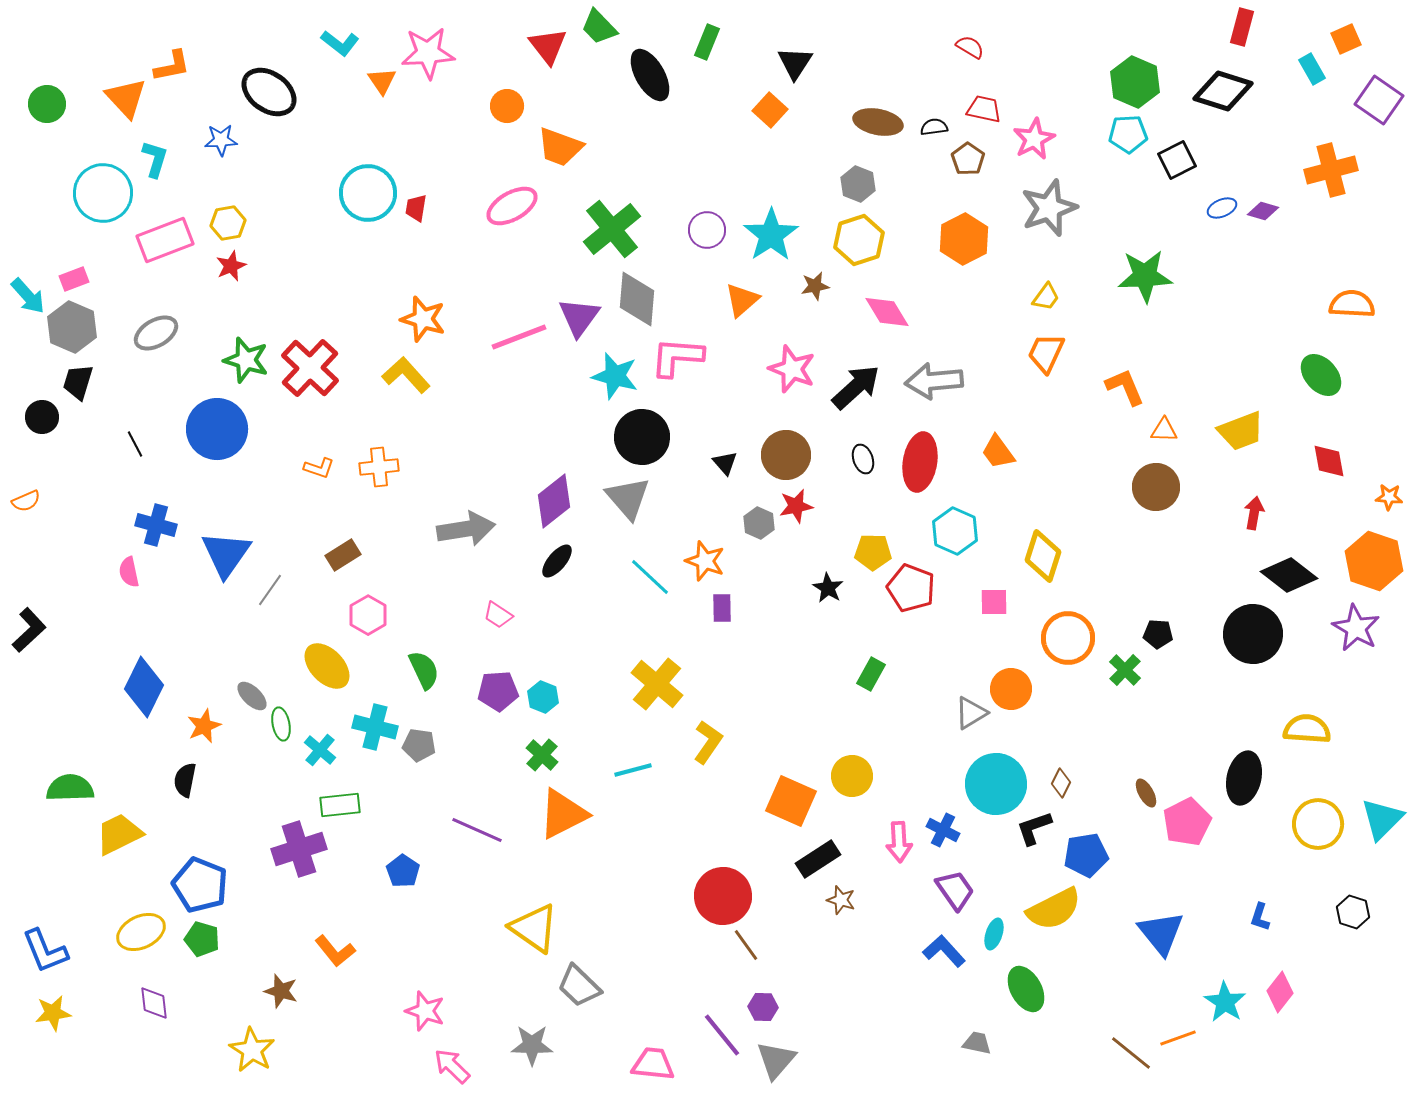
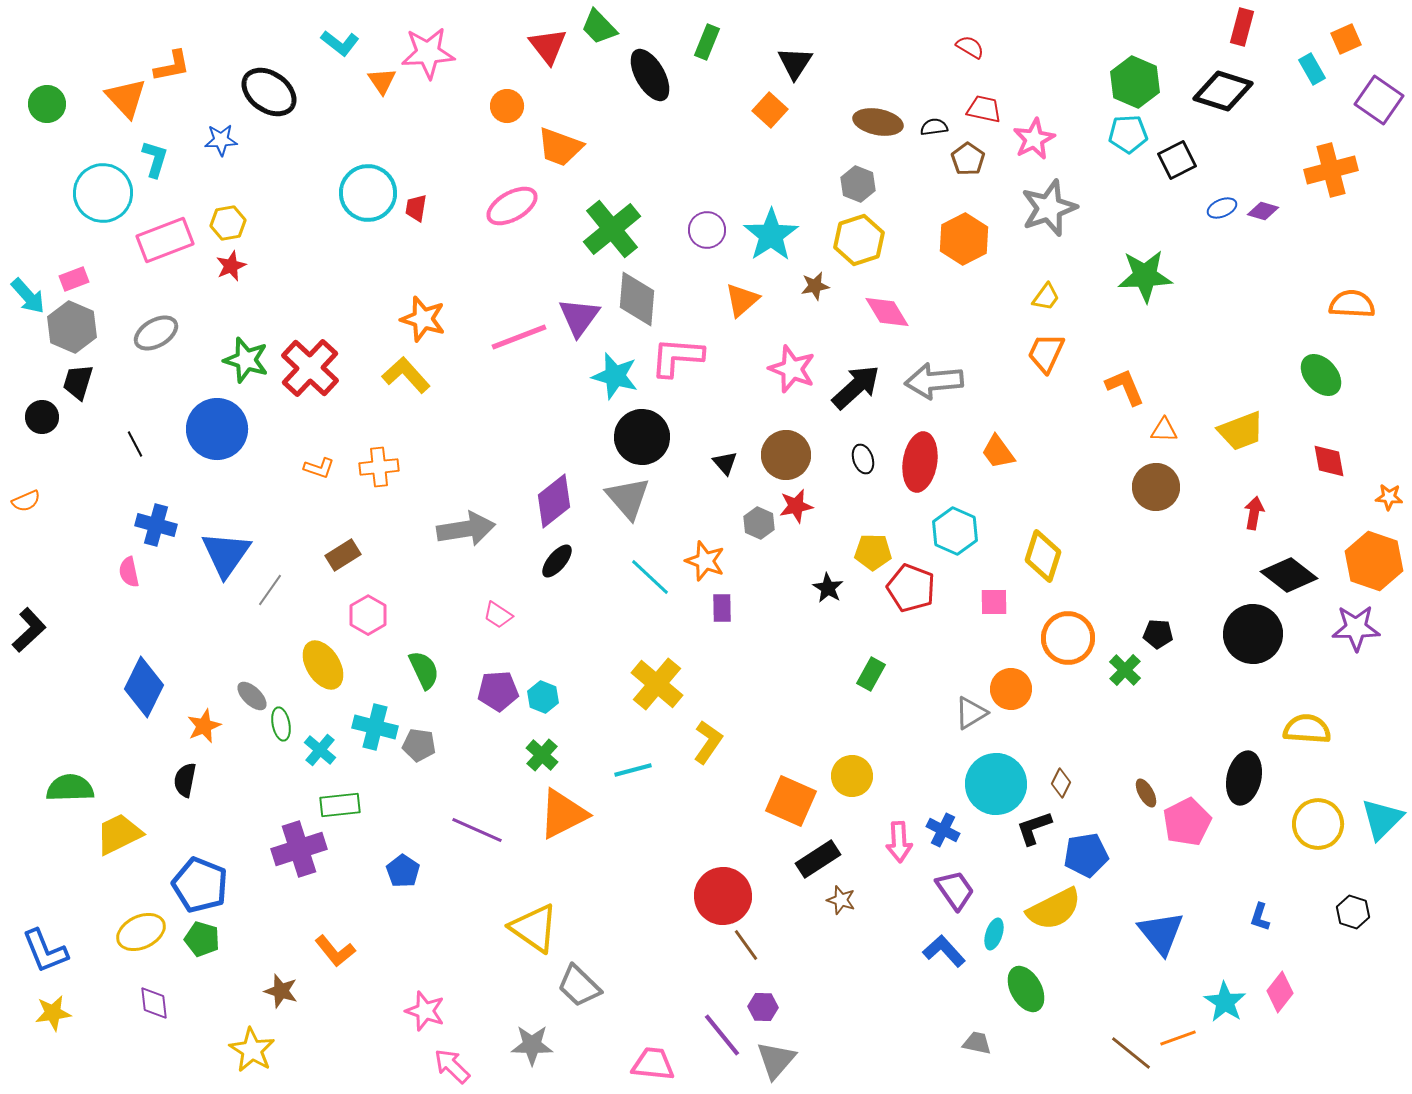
purple star at (1356, 628): rotated 30 degrees counterclockwise
yellow ellipse at (327, 666): moved 4 px left, 1 px up; rotated 12 degrees clockwise
